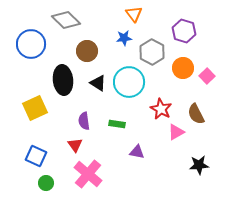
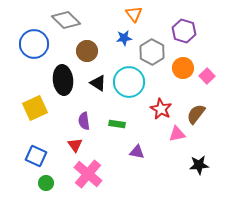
blue circle: moved 3 px right
brown semicircle: rotated 65 degrees clockwise
pink triangle: moved 1 px right, 2 px down; rotated 18 degrees clockwise
